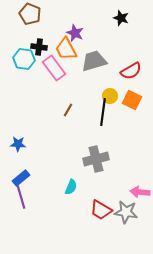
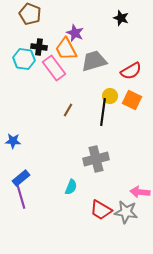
blue star: moved 5 px left, 3 px up
